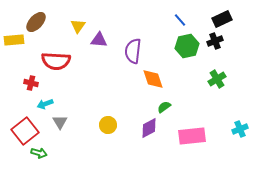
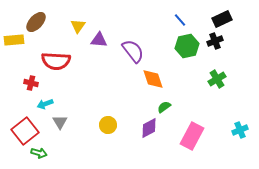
purple semicircle: rotated 135 degrees clockwise
cyan cross: moved 1 px down
pink rectangle: rotated 56 degrees counterclockwise
